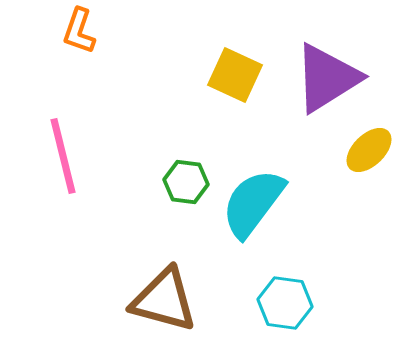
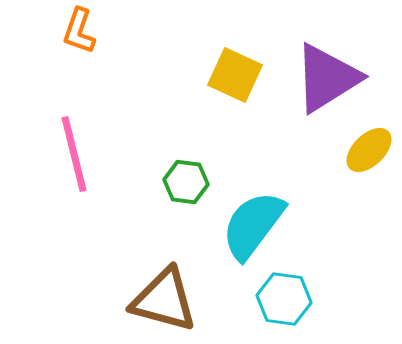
pink line: moved 11 px right, 2 px up
cyan semicircle: moved 22 px down
cyan hexagon: moved 1 px left, 4 px up
